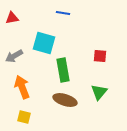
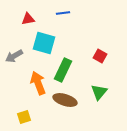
blue line: rotated 16 degrees counterclockwise
red triangle: moved 16 px right, 1 px down
red square: rotated 24 degrees clockwise
green rectangle: rotated 35 degrees clockwise
orange arrow: moved 16 px right, 4 px up
yellow square: rotated 32 degrees counterclockwise
